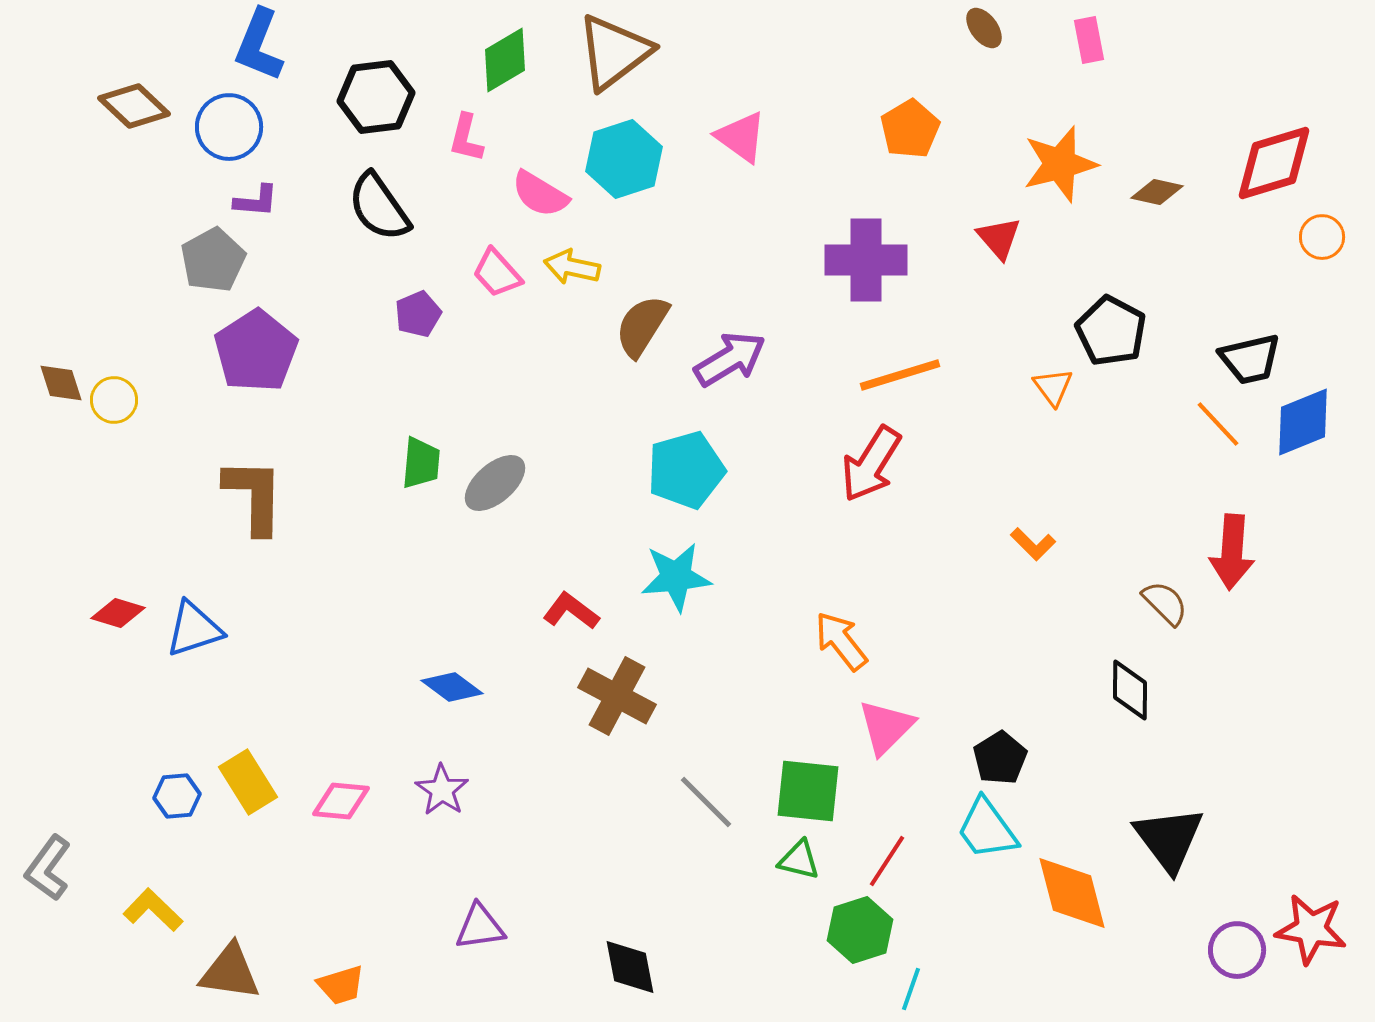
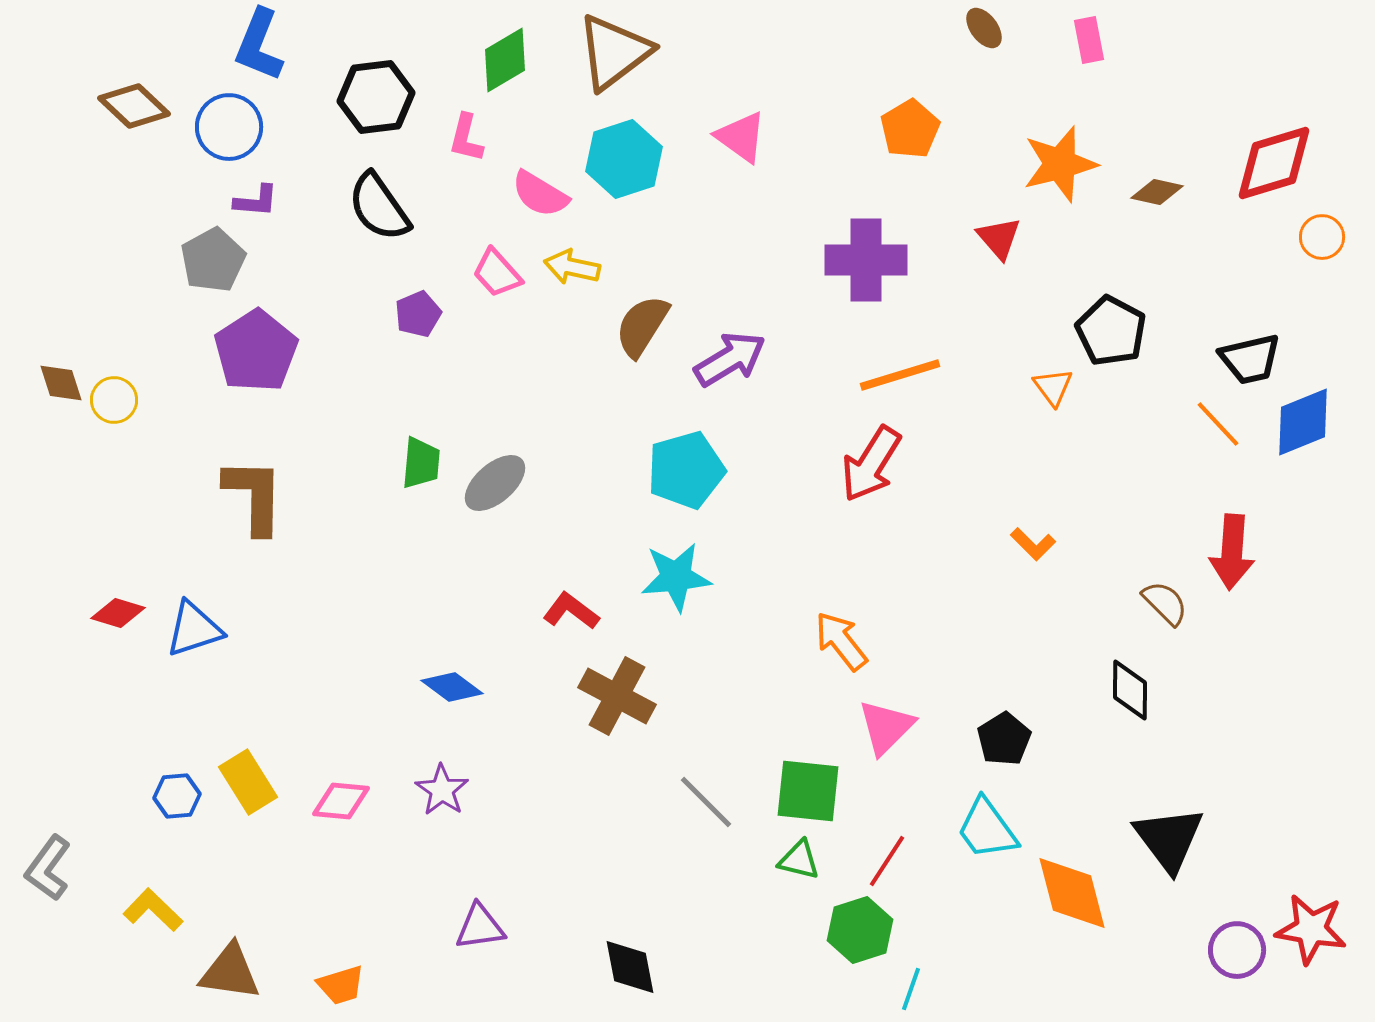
black pentagon at (1000, 758): moved 4 px right, 19 px up
